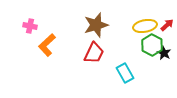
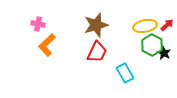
pink cross: moved 8 px right, 2 px up
red trapezoid: moved 3 px right, 1 px up
